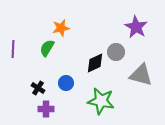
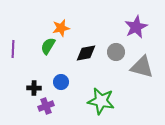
purple star: rotated 15 degrees clockwise
green semicircle: moved 1 px right, 2 px up
black diamond: moved 9 px left, 10 px up; rotated 15 degrees clockwise
gray triangle: moved 1 px right, 8 px up
blue circle: moved 5 px left, 1 px up
black cross: moved 4 px left; rotated 32 degrees counterclockwise
purple cross: moved 3 px up; rotated 21 degrees counterclockwise
